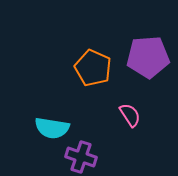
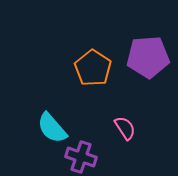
orange pentagon: rotated 9 degrees clockwise
pink semicircle: moved 5 px left, 13 px down
cyan semicircle: rotated 40 degrees clockwise
